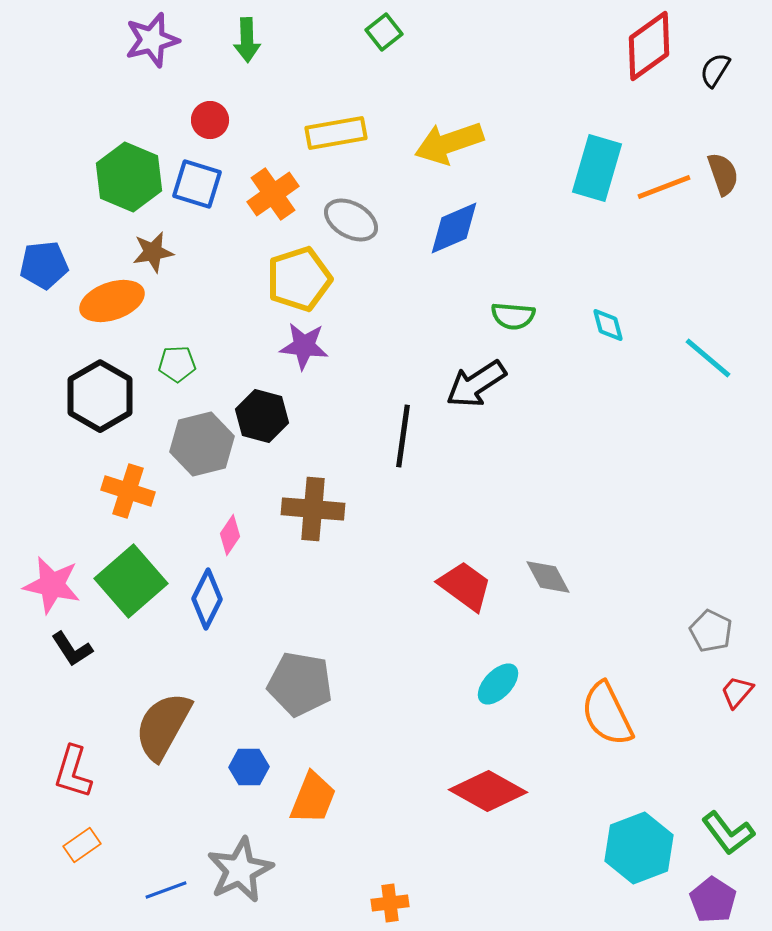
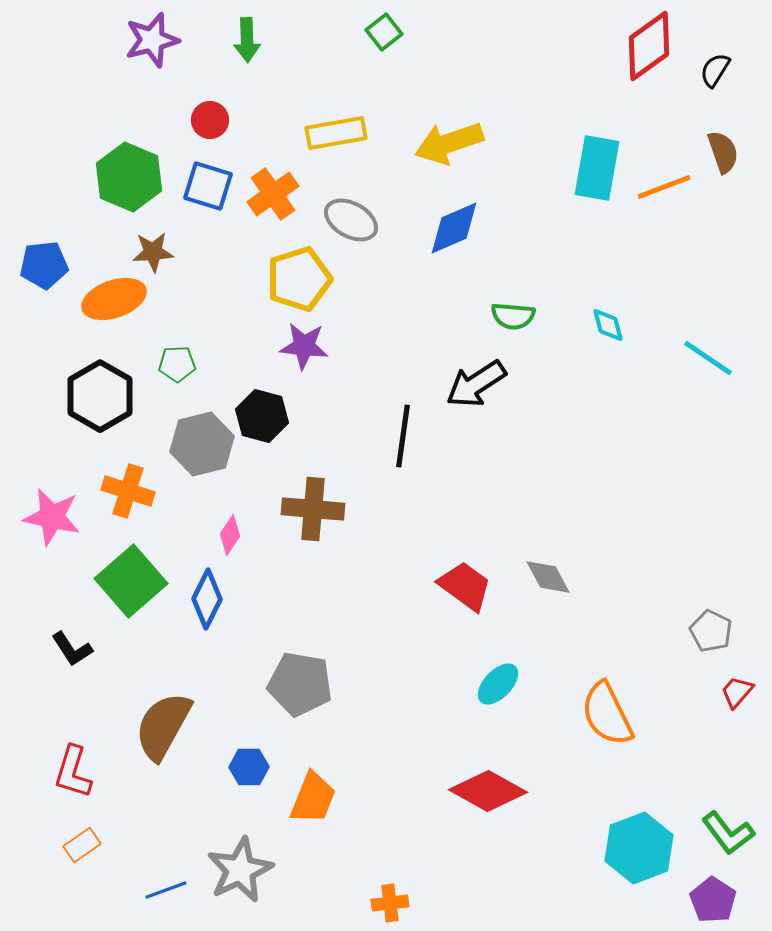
cyan rectangle at (597, 168): rotated 6 degrees counterclockwise
brown semicircle at (723, 174): moved 22 px up
blue square at (197, 184): moved 11 px right, 2 px down
brown star at (153, 252): rotated 6 degrees clockwise
orange ellipse at (112, 301): moved 2 px right, 2 px up
cyan line at (708, 358): rotated 6 degrees counterclockwise
pink star at (52, 585): moved 68 px up
